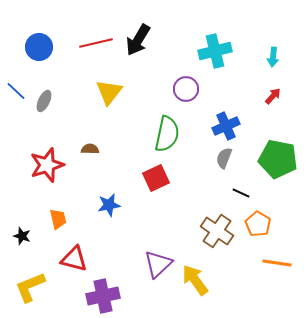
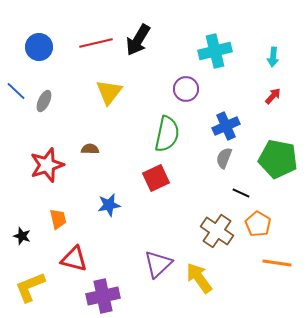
yellow arrow: moved 4 px right, 2 px up
